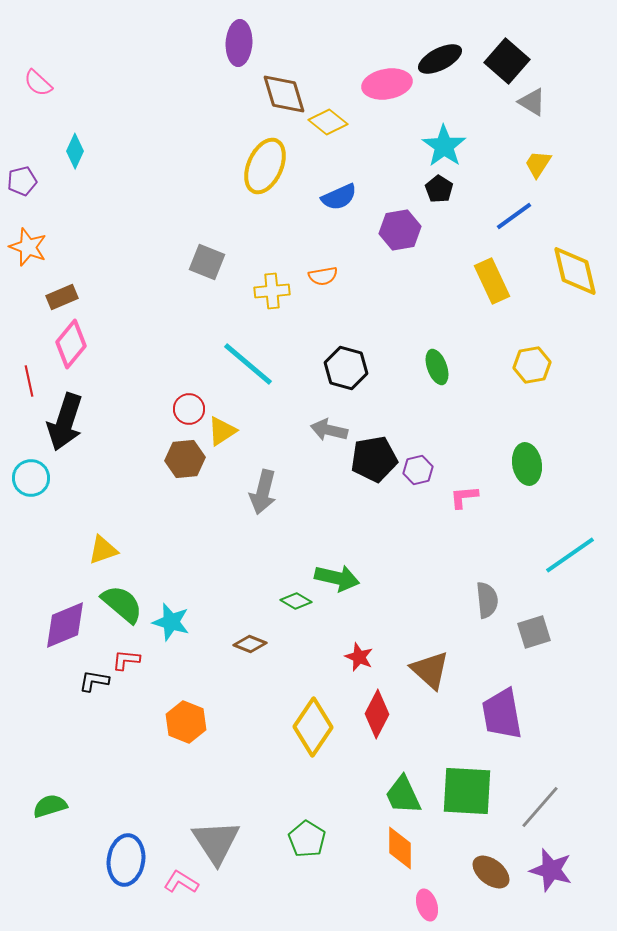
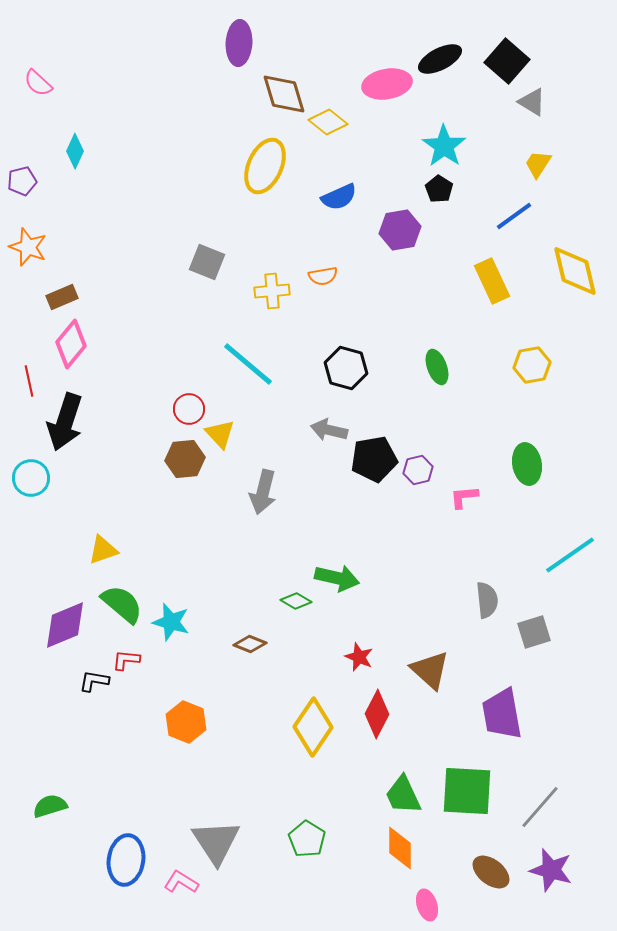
yellow triangle at (222, 431): moved 2 px left, 3 px down; rotated 40 degrees counterclockwise
